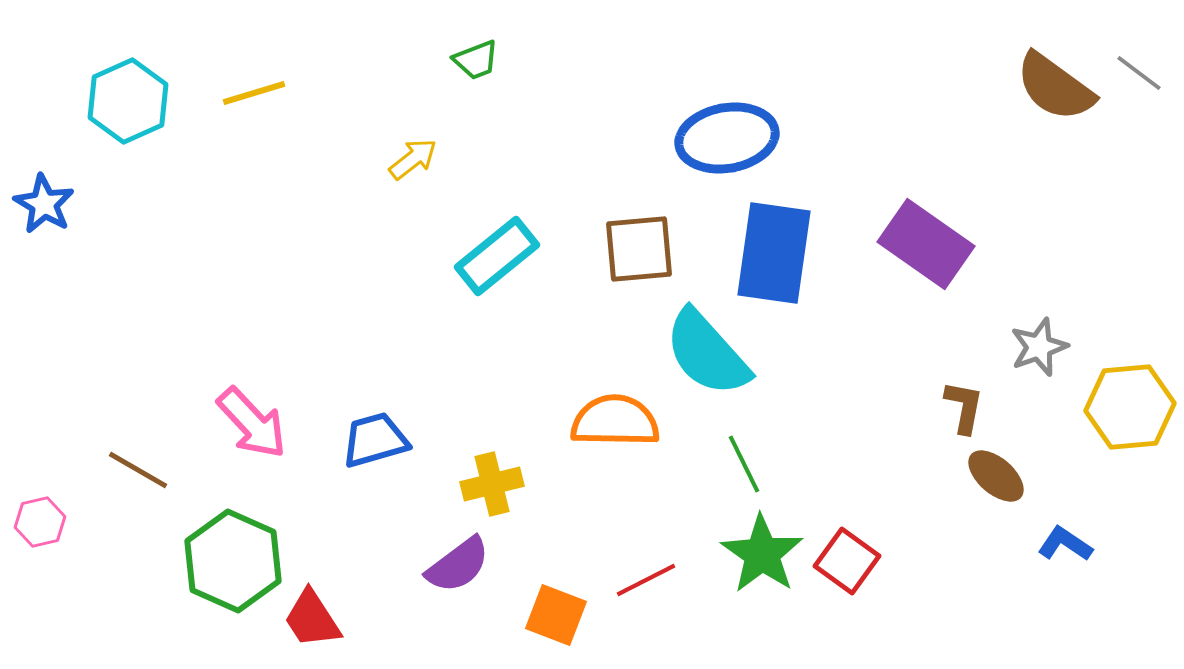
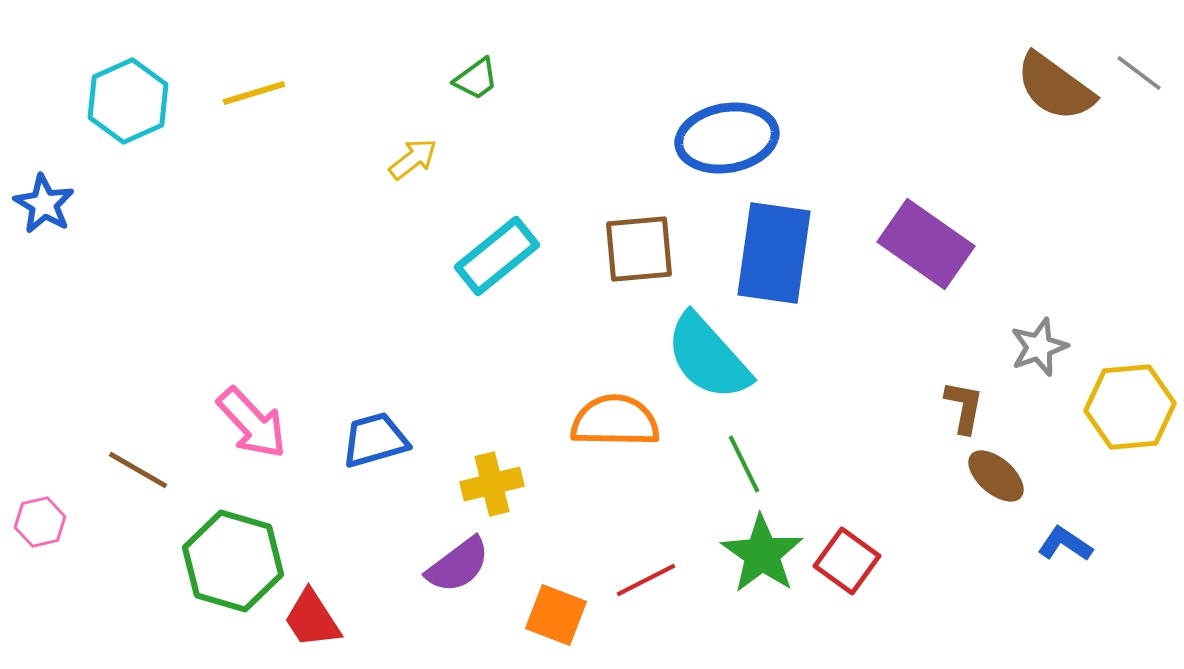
green trapezoid: moved 19 px down; rotated 15 degrees counterclockwise
cyan semicircle: moved 1 px right, 4 px down
green hexagon: rotated 8 degrees counterclockwise
